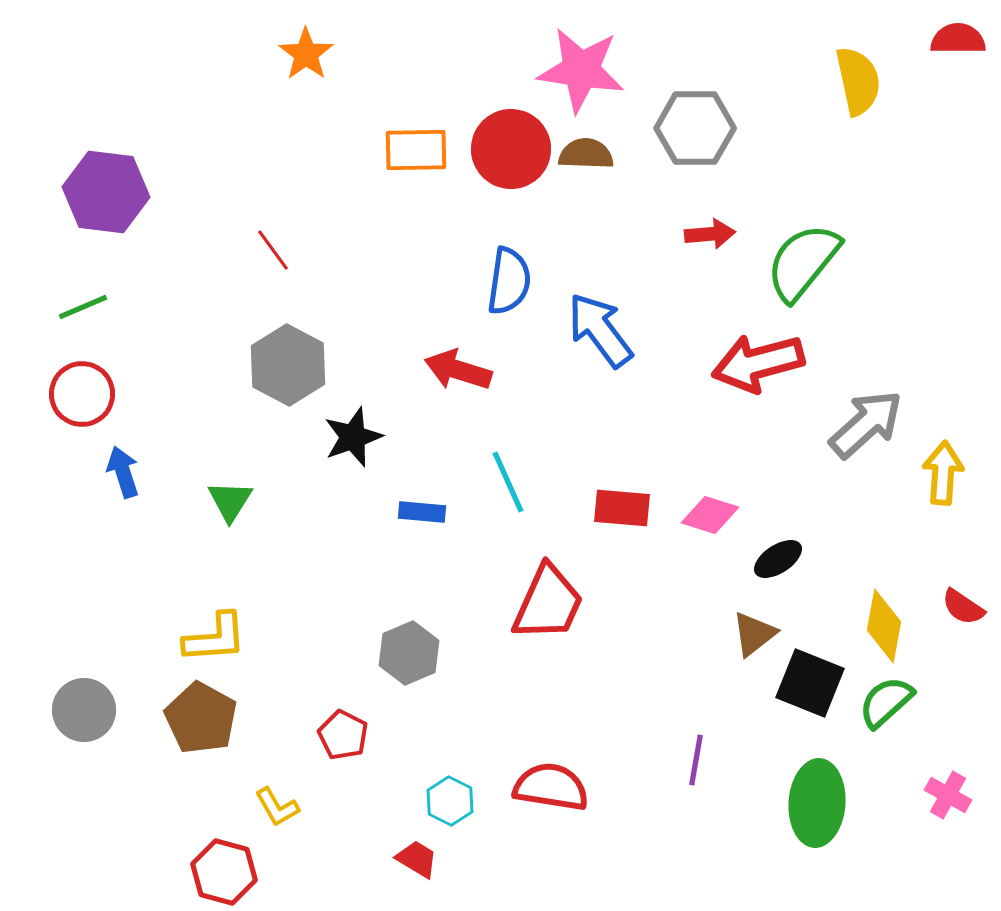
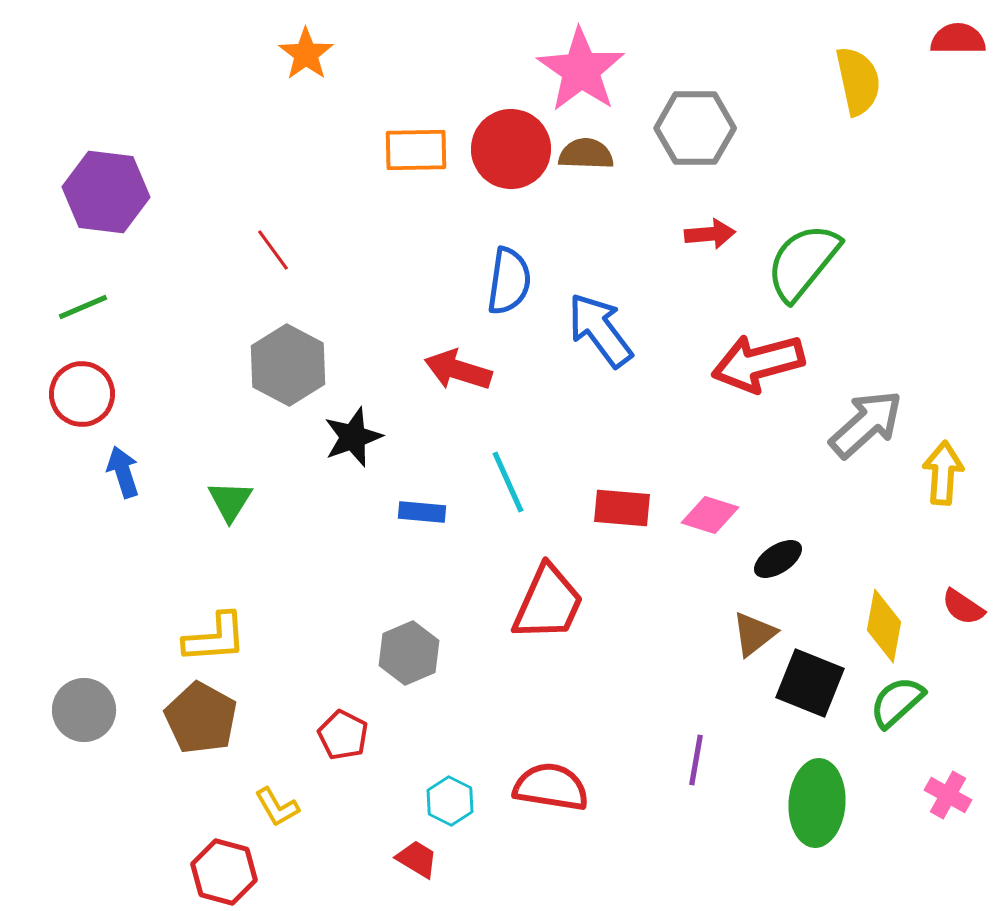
pink star at (581, 70): rotated 26 degrees clockwise
green semicircle at (886, 702): moved 11 px right
